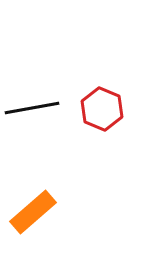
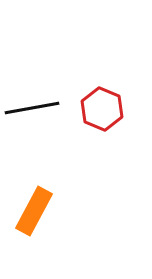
orange rectangle: moved 1 px right, 1 px up; rotated 21 degrees counterclockwise
